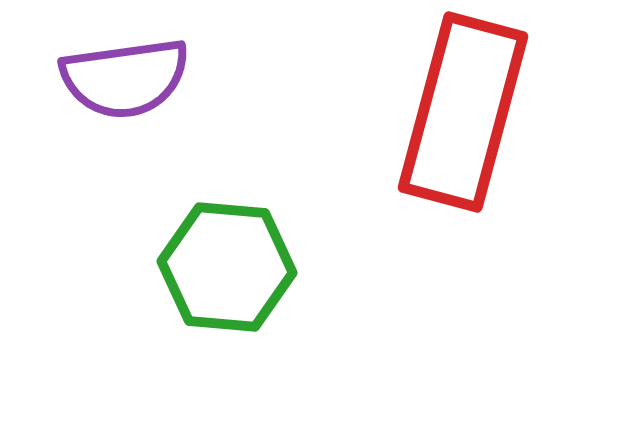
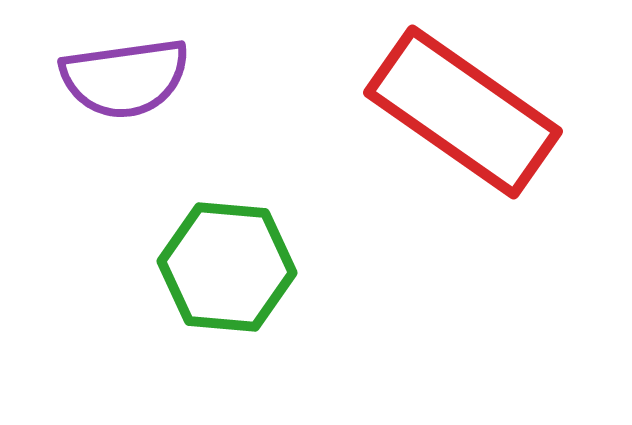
red rectangle: rotated 70 degrees counterclockwise
